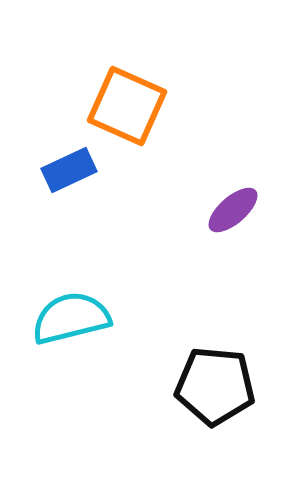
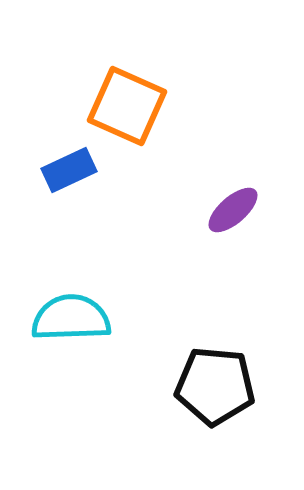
cyan semicircle: rotated 12 degrees clockwise
